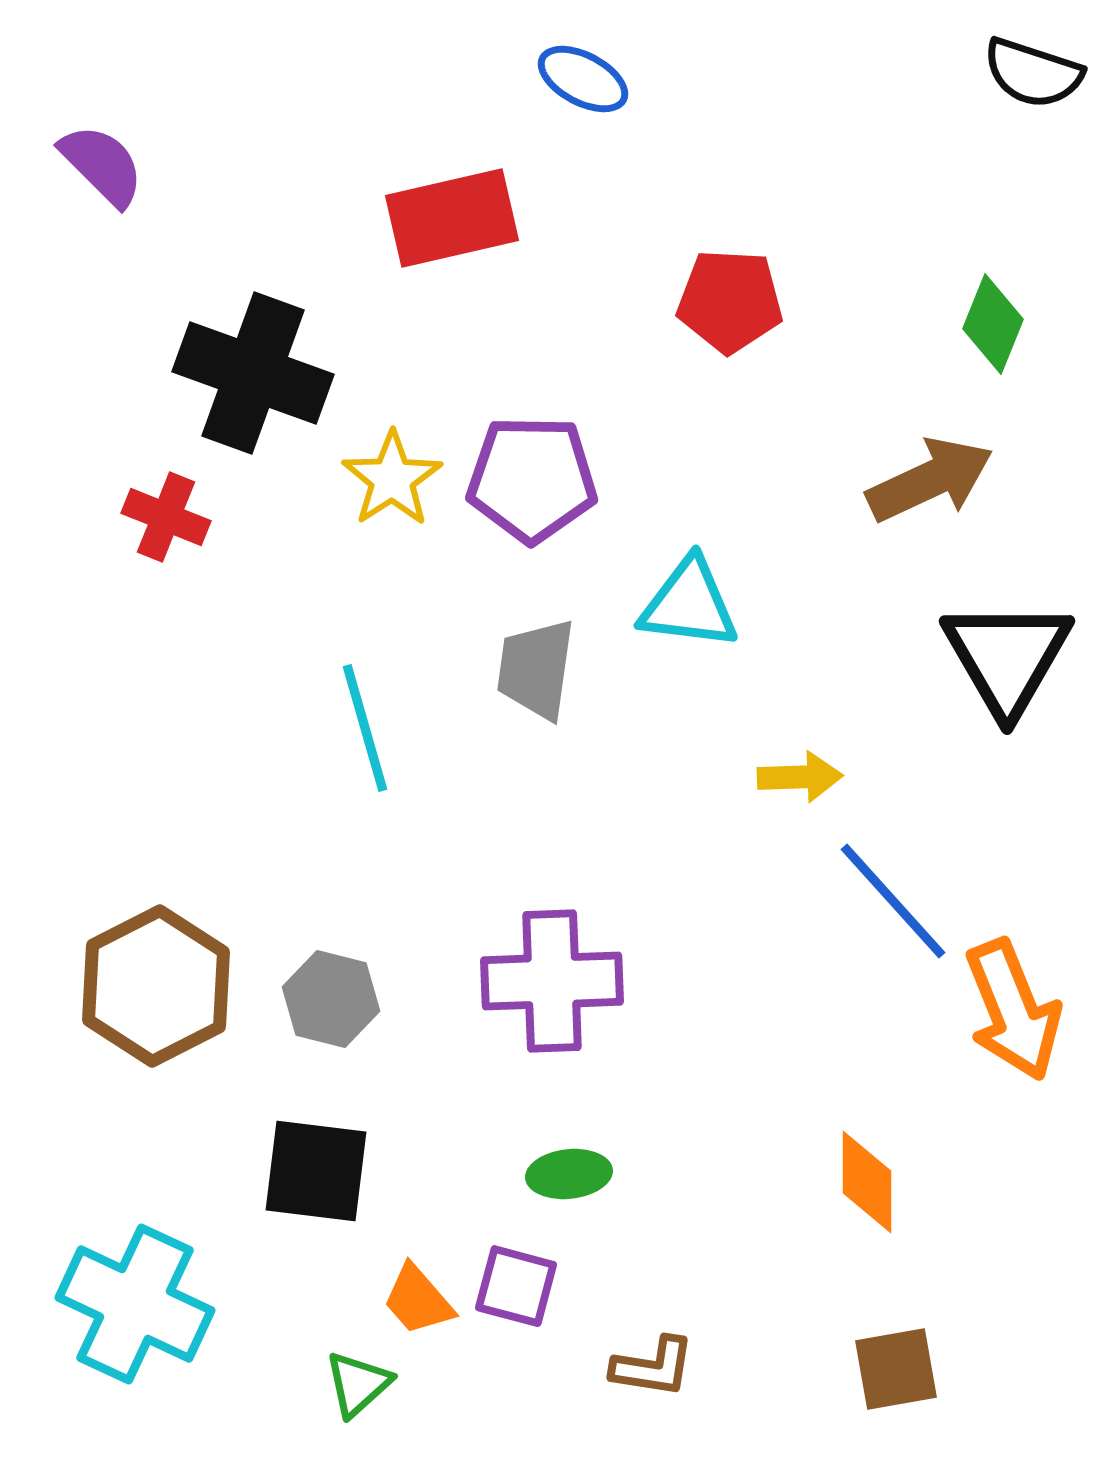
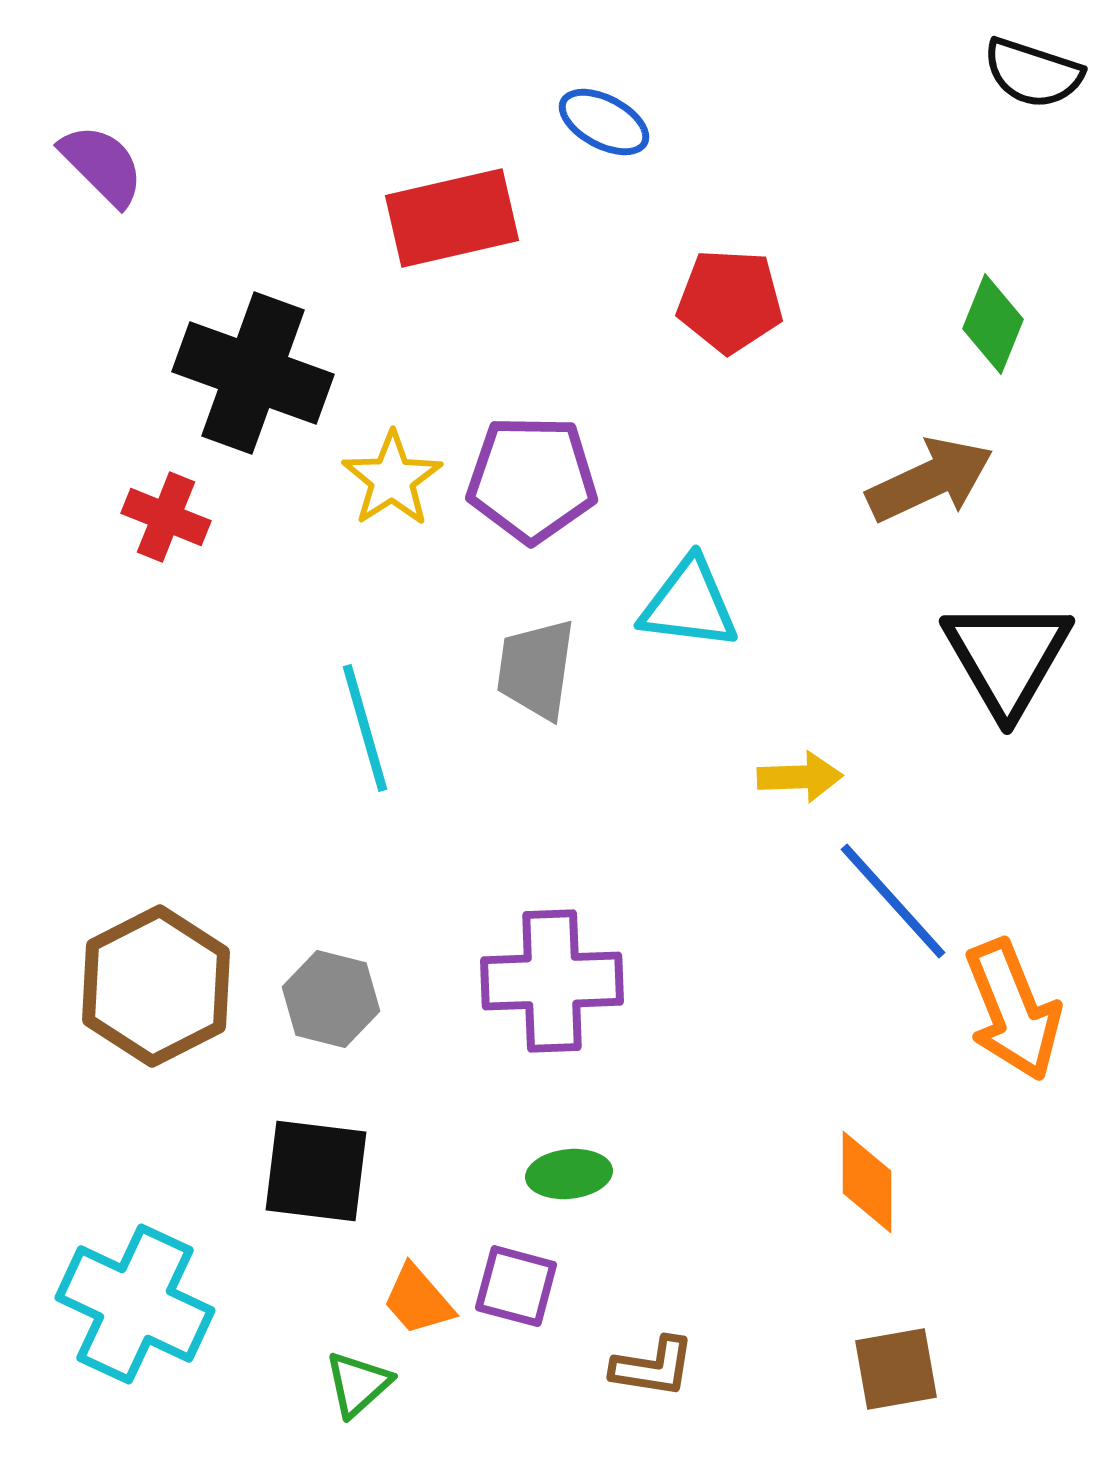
blue ellipse: moved 21 px right, 43 px down
